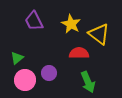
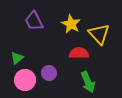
yellow triangle: rotated 10 degrees clockwise
